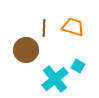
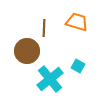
orange trapezoid: moved 4 px right, 5 px up
brown circle: moved 1 px right, 1 px down
cyan cross: moved 5 px left
